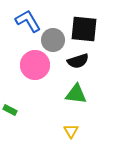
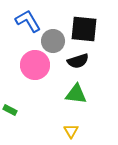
gray circle: moved 1 px down
